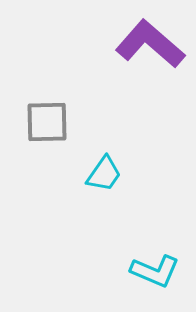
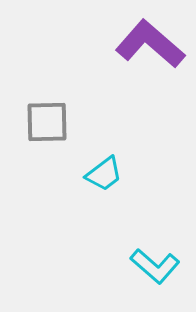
cyan trapezoid: rotated 18 degrees clockwise
cyan L-shape: moved 5 px up; rotated 18 degrees clockwise
